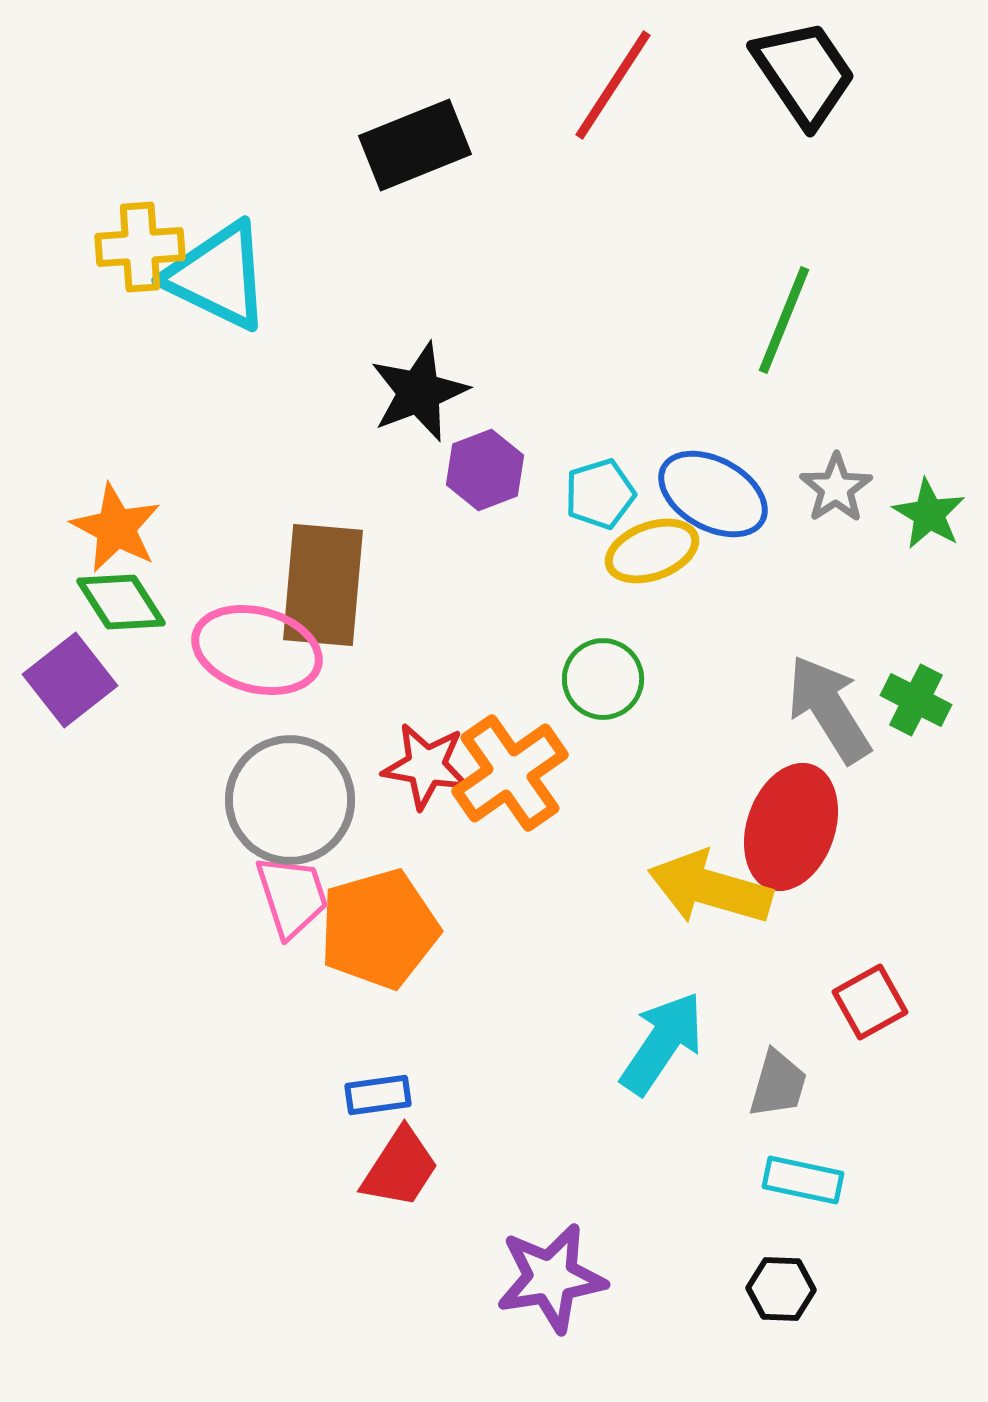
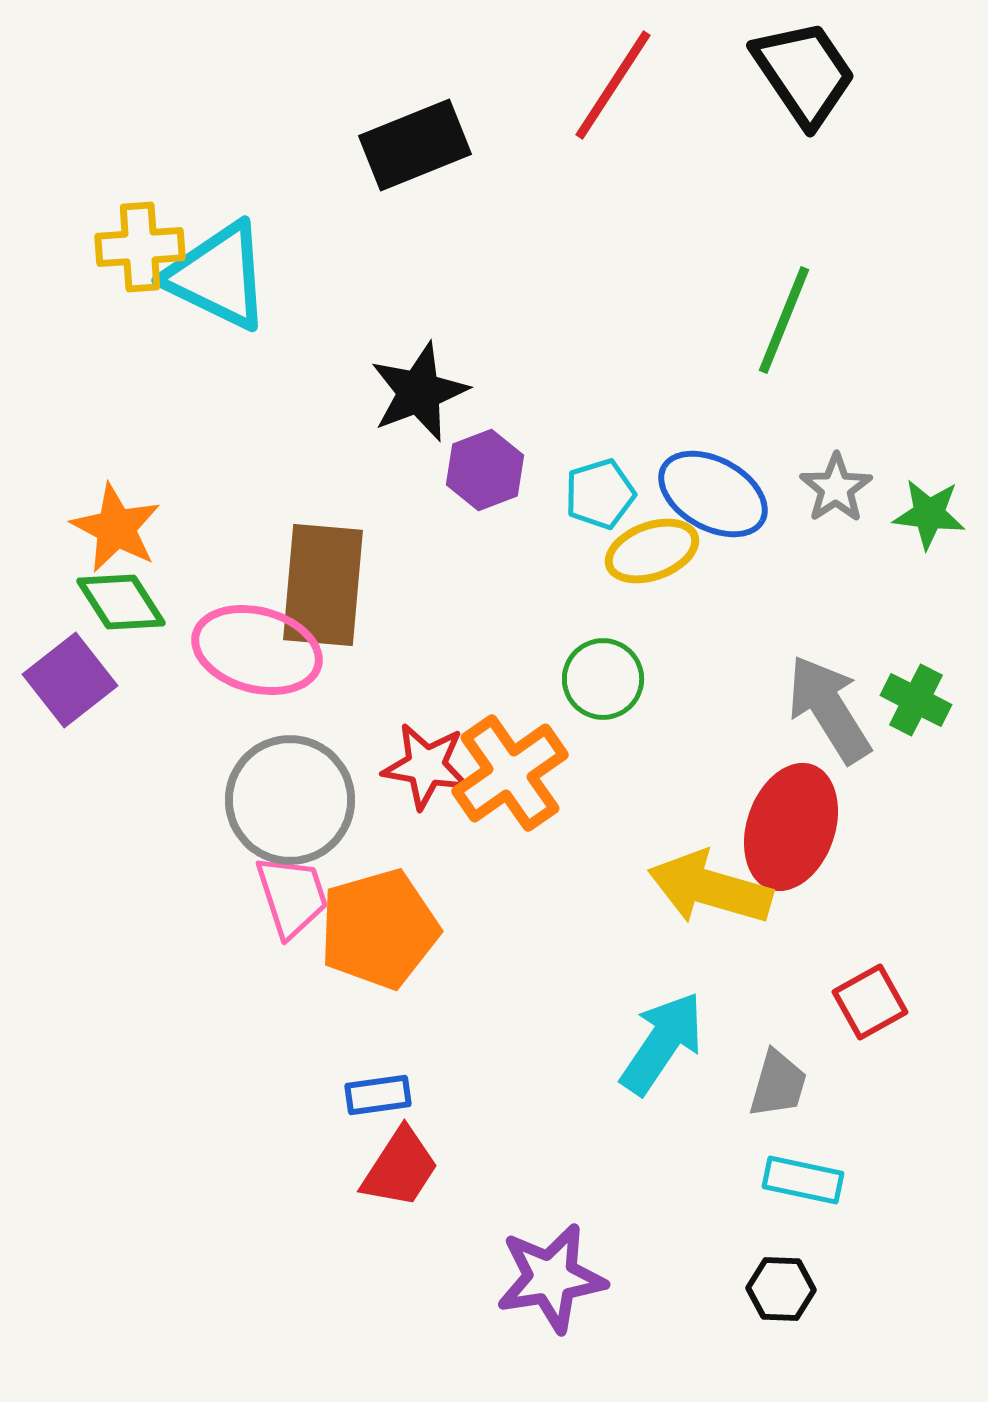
green star: rotated 24 degrees counterclockwise
